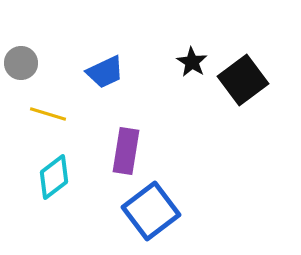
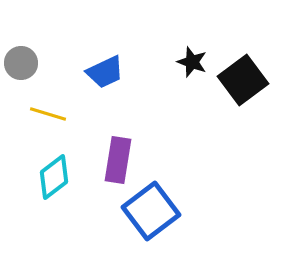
black star: rotated 12 degrees counterclockwise
purple rectangle: moved 8 px left, 9 px down
